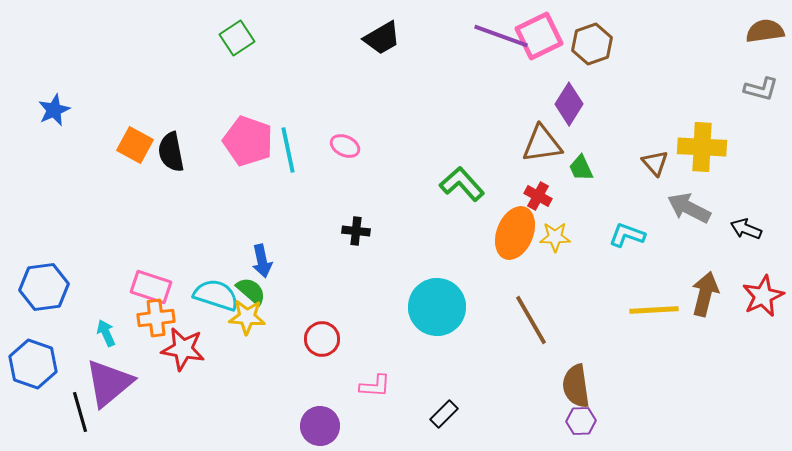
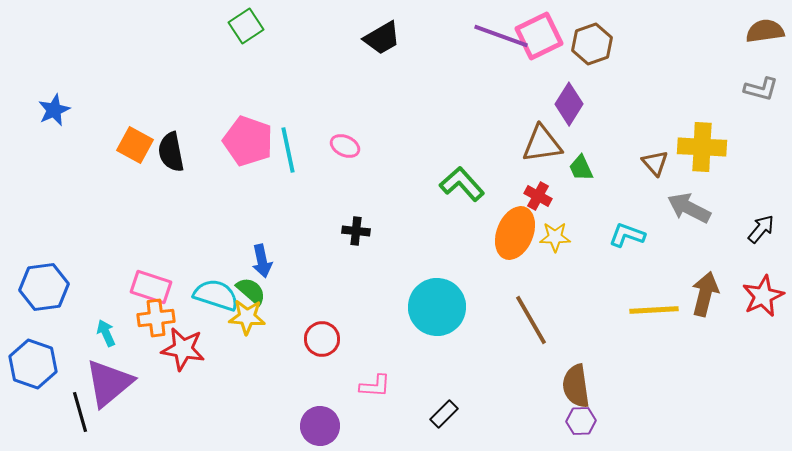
green square at (237, 38): moved 9 px right, 12 px up
black arrow at (746, 229): moved 15 px right; rotated 108 degrees clockwise
